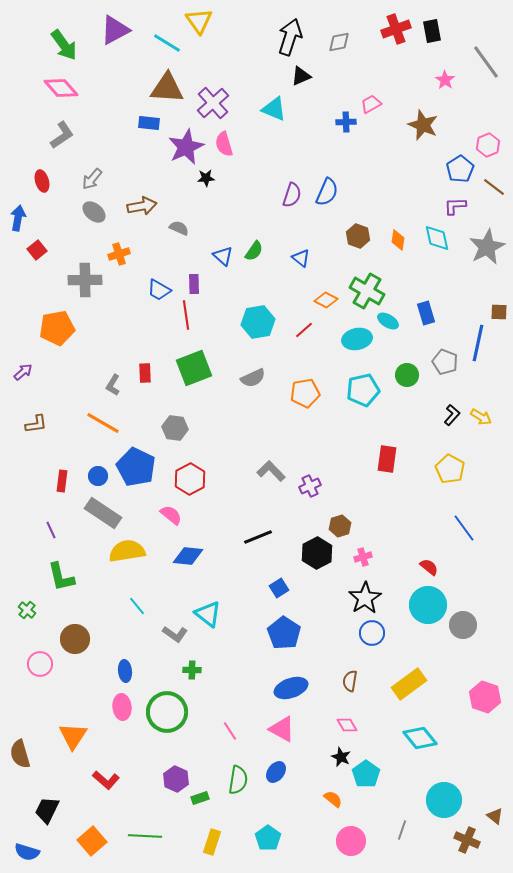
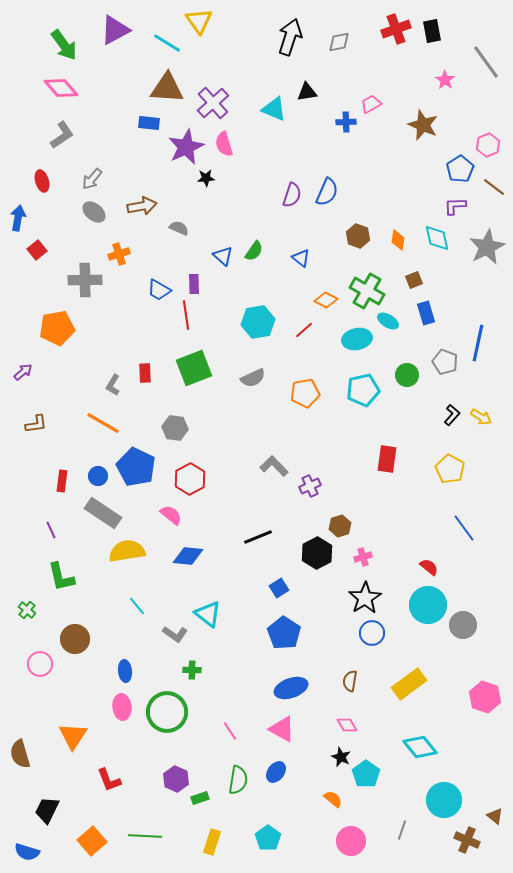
black triangle at (301, 76): moved 6 px right, 16 px down; rotated 15 degrees clockwise
brown square at (499, 312): moved 85 px left, 32 px up; rotated 24 degrees counterclockwise
gray L-shape at (271, 471): moved 3 px right, 5 px up
cyan diamond at (420, 738): moved 9 px down
red L-shape at (106, 780): moved 3 px right; rotated 28 degrees clockwise
